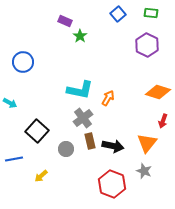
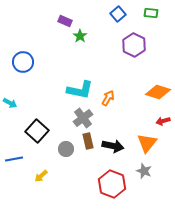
purple hexagon: moved 13 px left
red arrow: rotated 56 degrees clockwise
brown rectangle: moved 2 px left
